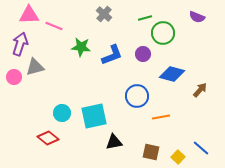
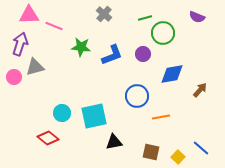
blue diamond: rotated 25 degrees counterclockwise
